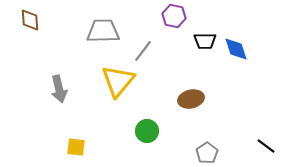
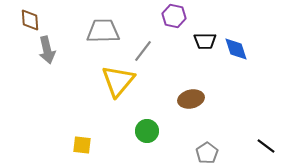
gray arrow: moved 12 px left, 39 px up
yellow square: moved 6 px right, 2 px up
